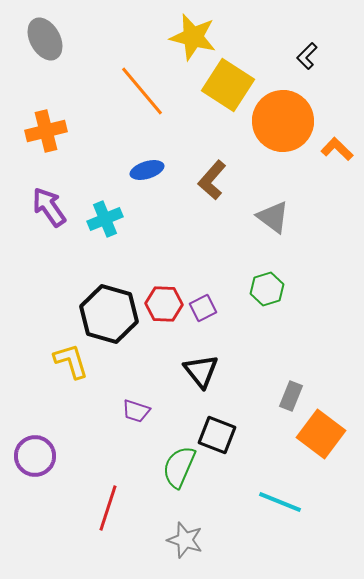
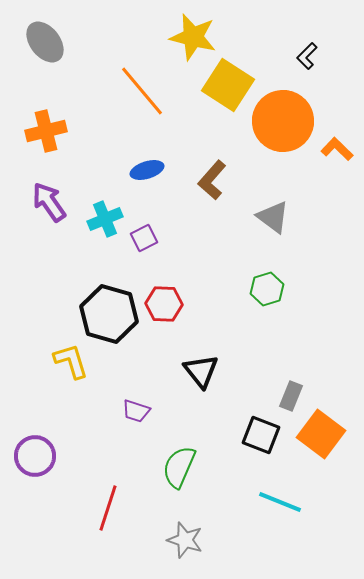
gray ellipse: moved 3 px down; rotated 9 degrees counterclockwise
purple arrow: moved 5 px up
purple square: moved 59 px left, 70 px up
black square: moved 44 px right
